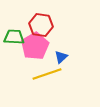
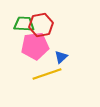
red hexagon: rotated 20 degrees counterclockwise
green trapezoid: moved 10 px right, 13 px up
pink pentagon: rotated 24 degrees clockwise
